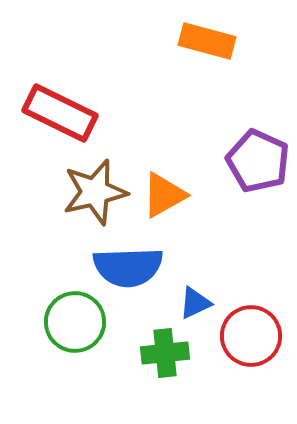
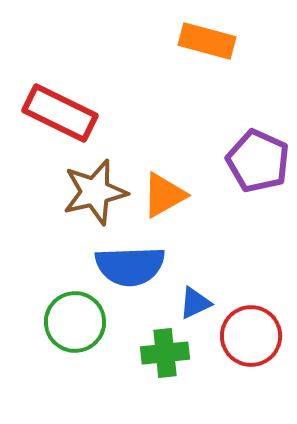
blue semicircle: moved 2 px right, 1 px up
